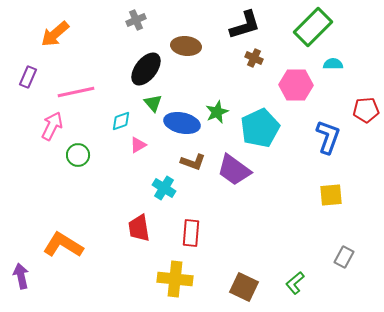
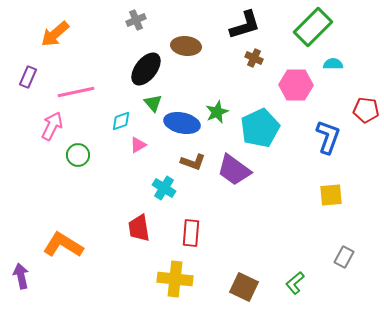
red pentagon: rotated 10 degrees clockwise
